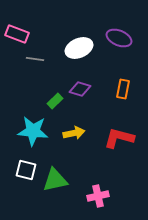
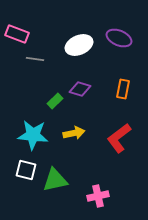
white ellipse: moved 3 px up
cyan star: moved 4 px down
red L-shape: rotated 52 degrees counterclockwise
